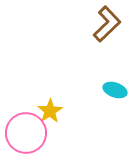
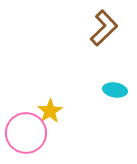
brown L-shape: moved 3 px left, 4 px down
cyan ellipse: rotated 10 degrees counterclockwise
